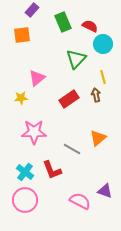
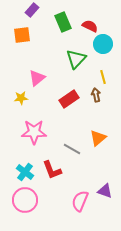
pink semicircle: rotated 95 degrees counterclockwise
